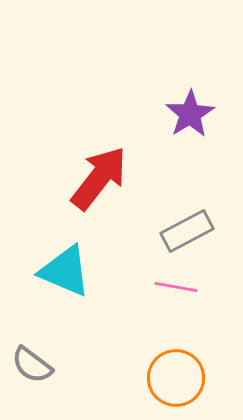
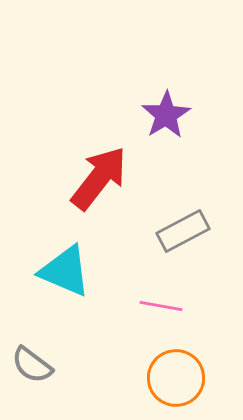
purple star: moved 24 px left, 1 px down
gray rectangle: moved 4 px left
pink line: moved 15 px left, 19 px down
